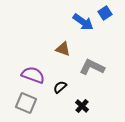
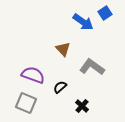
brown triangle: rotated 28 degrees clockwise
gray L-shape: rotated 10 degrees clockwise
